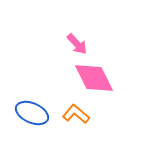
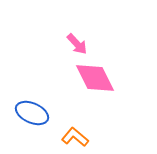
pink diamond: moved 1 px right
orange L-shape: moved 1 px left, 23 px down
